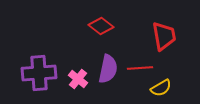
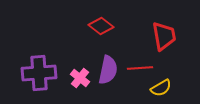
purple semicircle: moved 1 px down
pink cross: moved 2 px right, 1 px up
